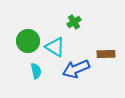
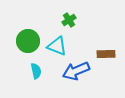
green cross: moved 5 px left, 2 px up
cyan triangle: moved 2 px right, 1 px up; rotated 10 degrees counterclockwise
blue arrow: moved 2 px down
